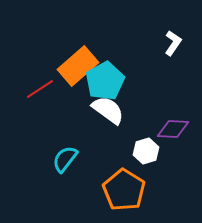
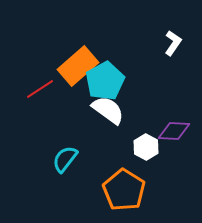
purple diamond: moved 1 px right, 2 px down
white hexagon: moved 4 px up; rotated 15 degrees counterclockwise
